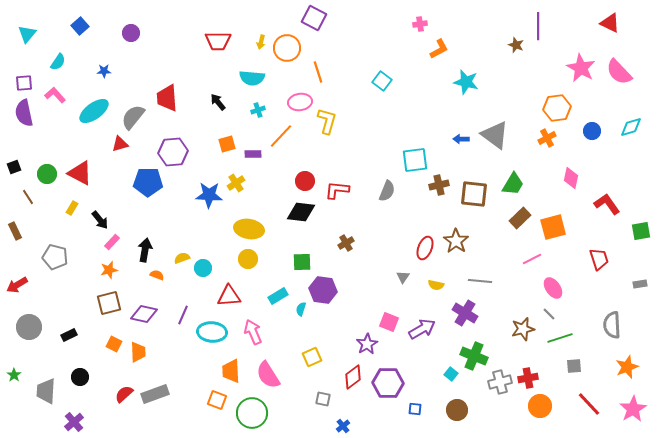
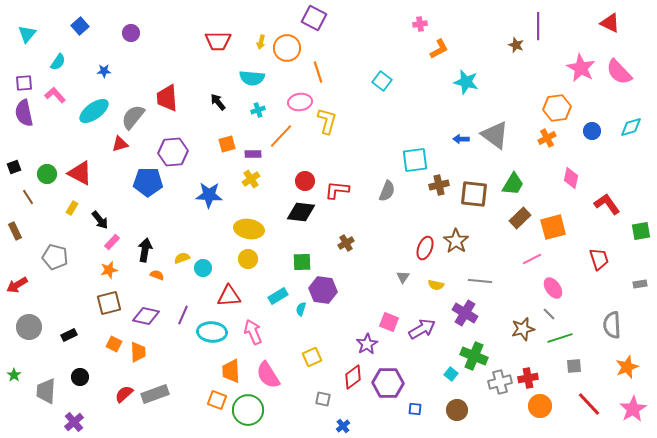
yellow cross at (236, 183): moved 15 px right, 4 px up
purple diamond at (144, 314): moved 2 px right, 2 px down
green circle at (252, 413): moved 4 px left, 3 px up
